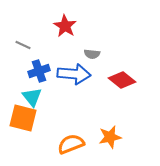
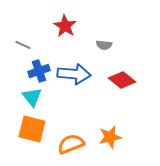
gray semicircle: moved 12 px right, 9 px up
orange square: moved 9 px right, 11 px down
